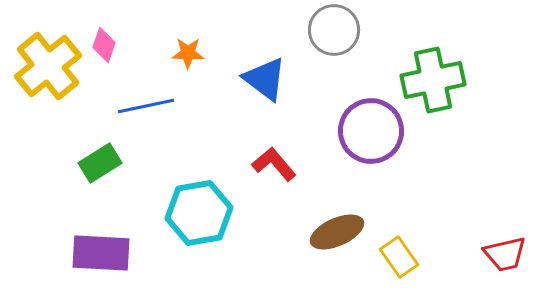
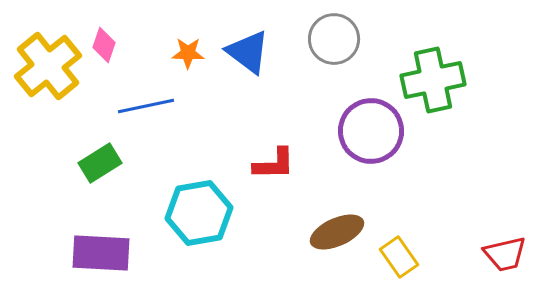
gray circle: moved 9 px down
blue triangle: moved 17 px left, 27 px up
red L-shape: rotated 129 degrees clockwise
